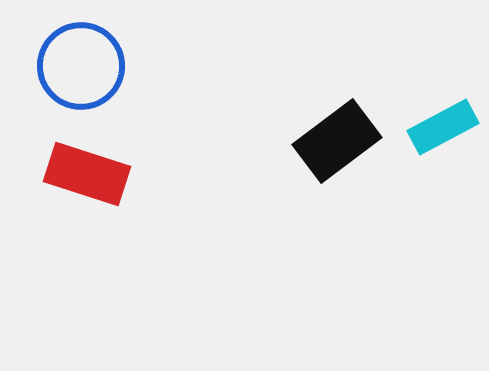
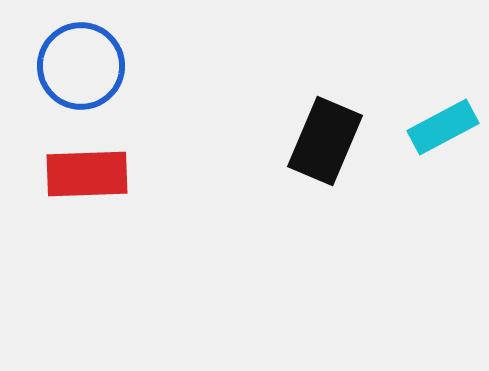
black rectangle: moved 12 px left; rotated 30 degrees counterclockwise
red rectangle: rotated 20 degrees counterclockwise
